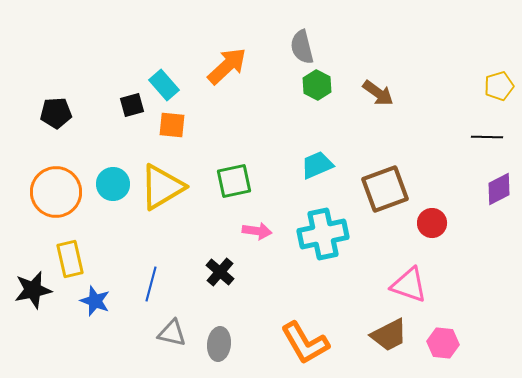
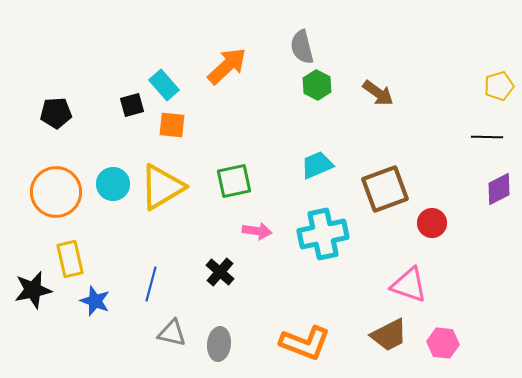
orange L-shape: rotated 39 degrees counterclockwise
